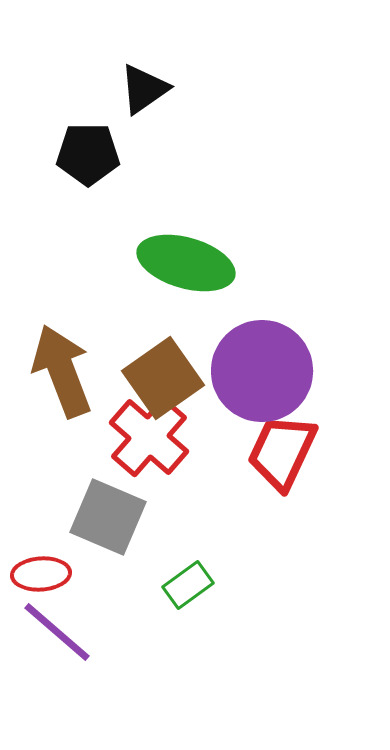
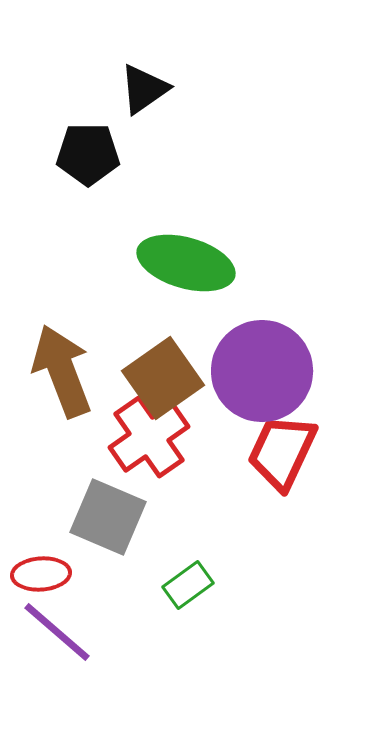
red cross: rotated 14 degrees clockwise
